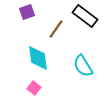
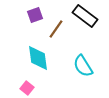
purple square: moved 8 px right, 3 px down
pink square: moved 7 px left
